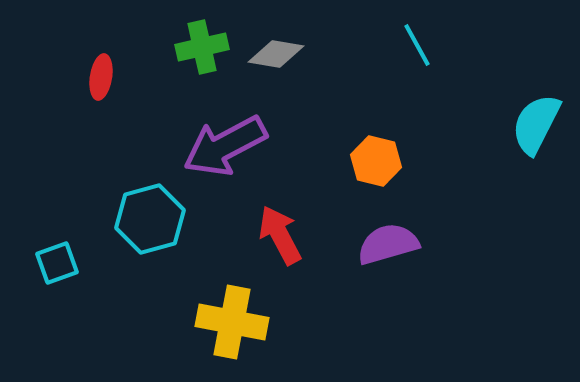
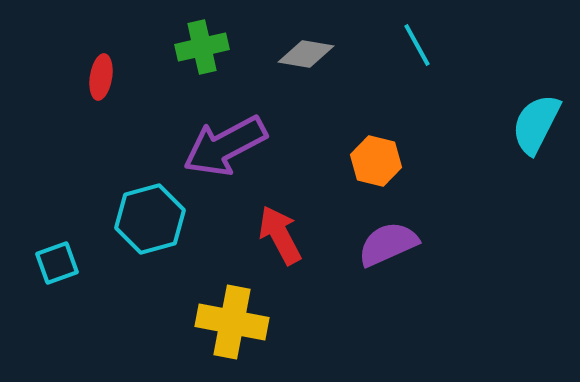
gray diamond: moved 30 px right
purple semicircle: rotated 8 degrees counterclockwise
